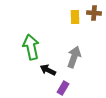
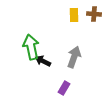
brown cross: moved 1 px down
yellow rectangle: moved 1 px left, 2 px up
black arrow: moved 5 px left, 9 px up
purple rectangle: moved 1 px right
